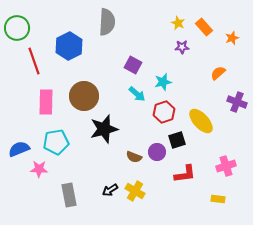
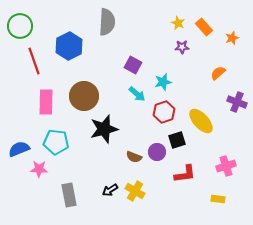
green circle: moved 3 px right, 2 px up
cyan pentagon: rotated 15 degrees clockwise
